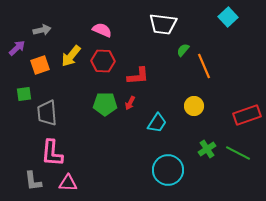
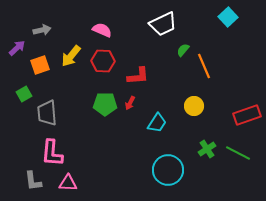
white trapezoid: rotated 32 degrees counterclockwise
green square: rotated 21 degrees counterclockwise
